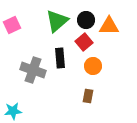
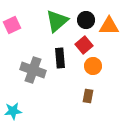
red square: moved 3 px down
